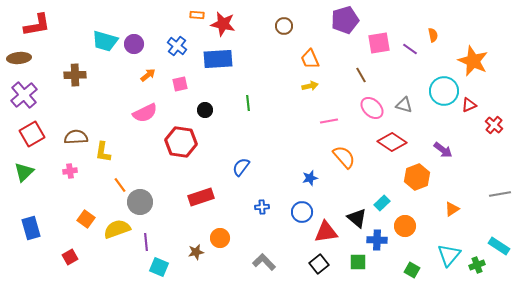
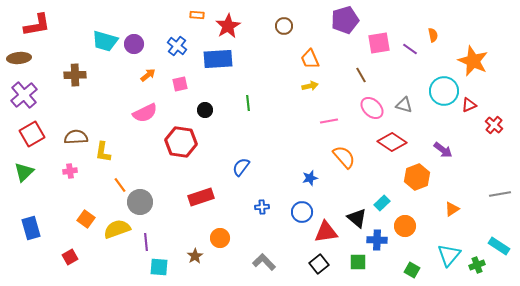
red star at (223, 24): moved 5 px right, 2 px down; rotated 30 degrees clockwise
brown star at (196, 252): moved 1 px left, 4 px down; rotated 21 degrees counterclockwise
cyan square at (159, 267): rotated 18 degrees counterclockwise
